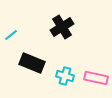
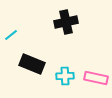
black cross: moved 4 px right, 5 px up; rotated 20 degrees clockwise
black rectangle: moved 1 px down
cyan cross: rotated 18 degrees counterclockwise
